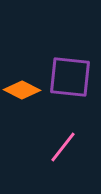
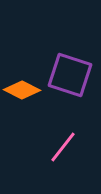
purple square: moved 2 px up; rotated 12 degrees clockwise
